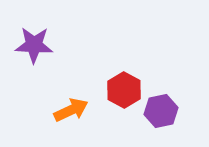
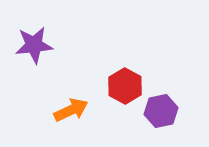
purple star: rotated 9 degrees counterclockwise
red hexagon: moved 1 px right, 4 px up
